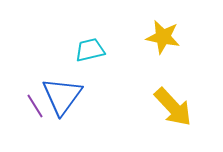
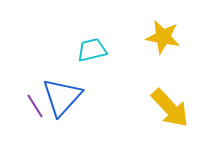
cyan trapezoid: moved 2 px right
blue triangle: moved 1 px down; rotated 6 degrees clockwise
yellow arrow: moved 3 px left, 1 px down
